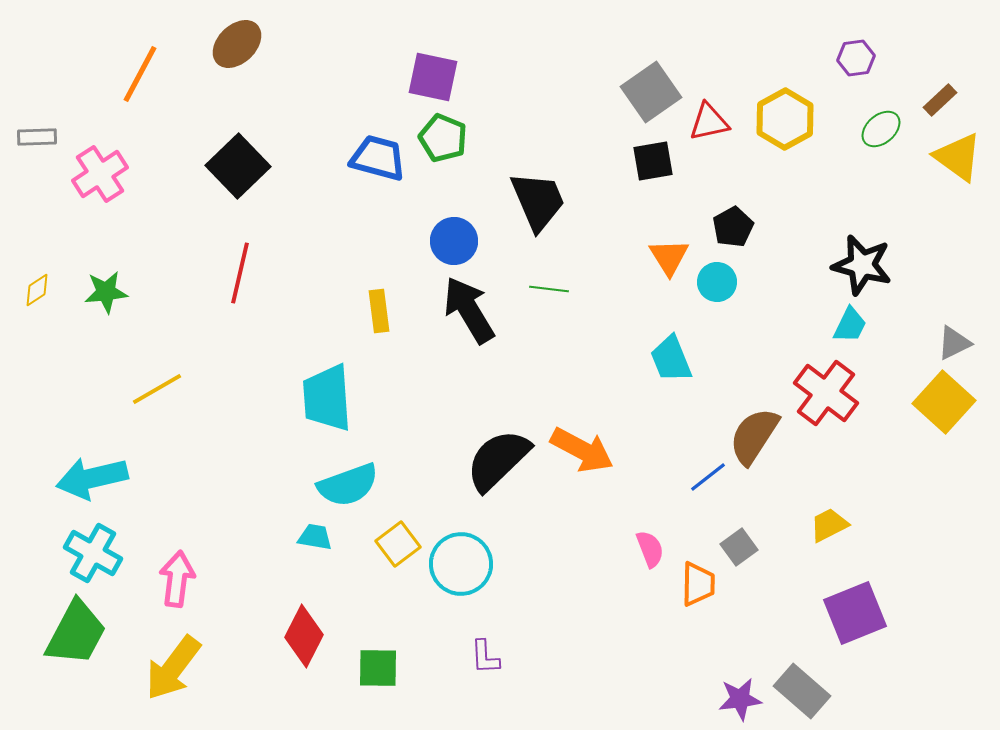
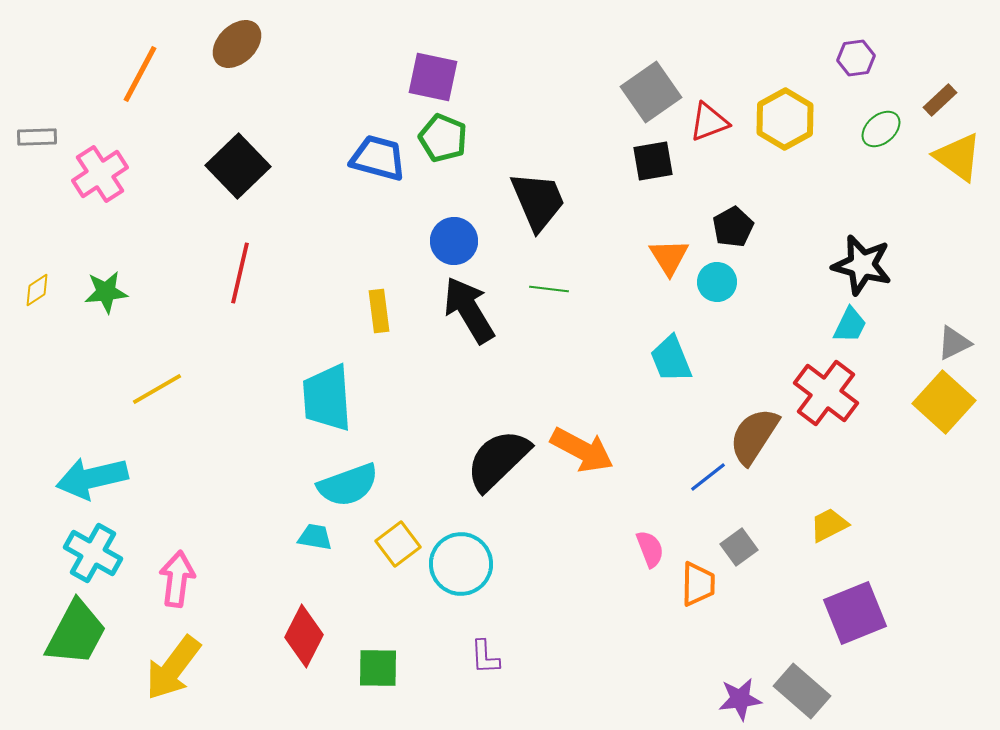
red triangle at (709, 122): rotated 9 degrees counterclockwise
